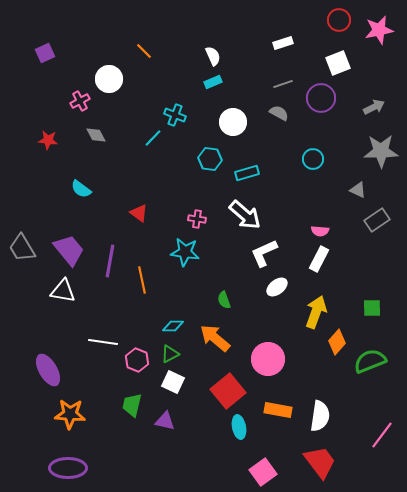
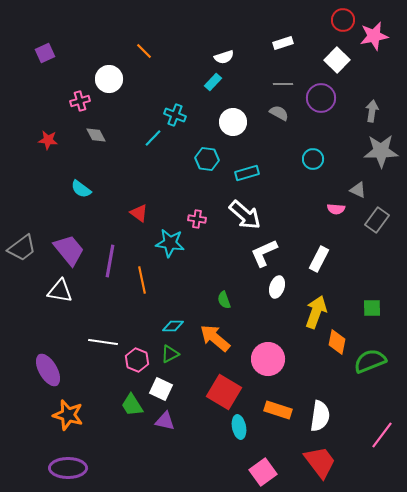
red circle at (339, 20): moved 4 px right
pink star at (379, 30): moved 5 px left, 6 px down
white semicircle at (213, 56): moved 11 px right, 1 px down; rotated 96 degrees clockwise
white square at (338, 63): moved 1 px left, 3 px up; rotated 25 degrees counterclockwise
cyan rectangle at (213, 82): rotated 24 degrees counterclockwise
gray line at (283, 84): rotated 18 degrees clockwise
pink cross at (80, 101): rotated 12 degrees clockwise
gray arrow at (374, 107): moved 2 px left, 4 px down; rotated 55 degrees counterclockwise
cyan hexagon at (210, 159): moved 3 px left
gray rectangle at (377, 220): rotated 20 degrees counterclockwise
pink semicircle at (320, 231): moved 16 px right, 22 px up
gray trapezoid at (22, 248): rotated 96 degrees counterclockwise
cyan star at (185, 252): moved 15 px left, 9 px up
white ellipse at (277, 287): rotated 35 degrees counterclockwise
white triangle at (63, 291): moved 3 px left
orange diamond at (337, 342): rotated 30 degrees counterclockwise
white square at (173, 382): moved 12 px left, 7 px down
red square at (228, 391): moved 4 px left, 1 px down; rotated 20 degrees counterclockwise
green trapezoid at (132, 405): rotated 45 degrees counterclockwise
orange rectangle at (278, 410): rotated 8 degrees clockwise
orange star at (70, 414): moved 2 px left, 1 px down; rotated 12 degrees clockwise
